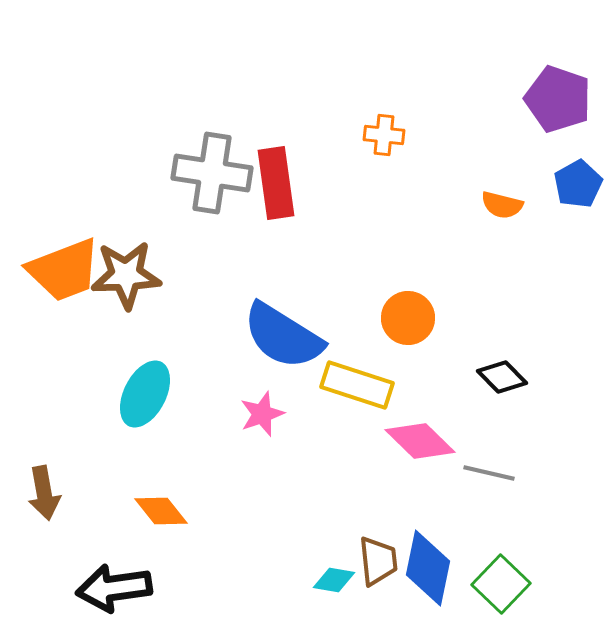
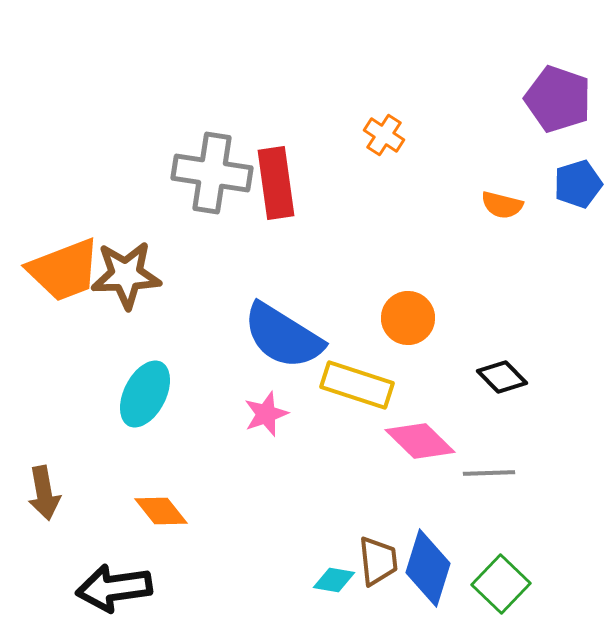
orange cross: rotated 27 degrees clockwise
blue pentagon: rotated 12 degrees clockwise
pink star: moved 4 px right
gray line: rotated 15 degrees counterclockwise
blue diamond: rotated 6 degrees clockwise
